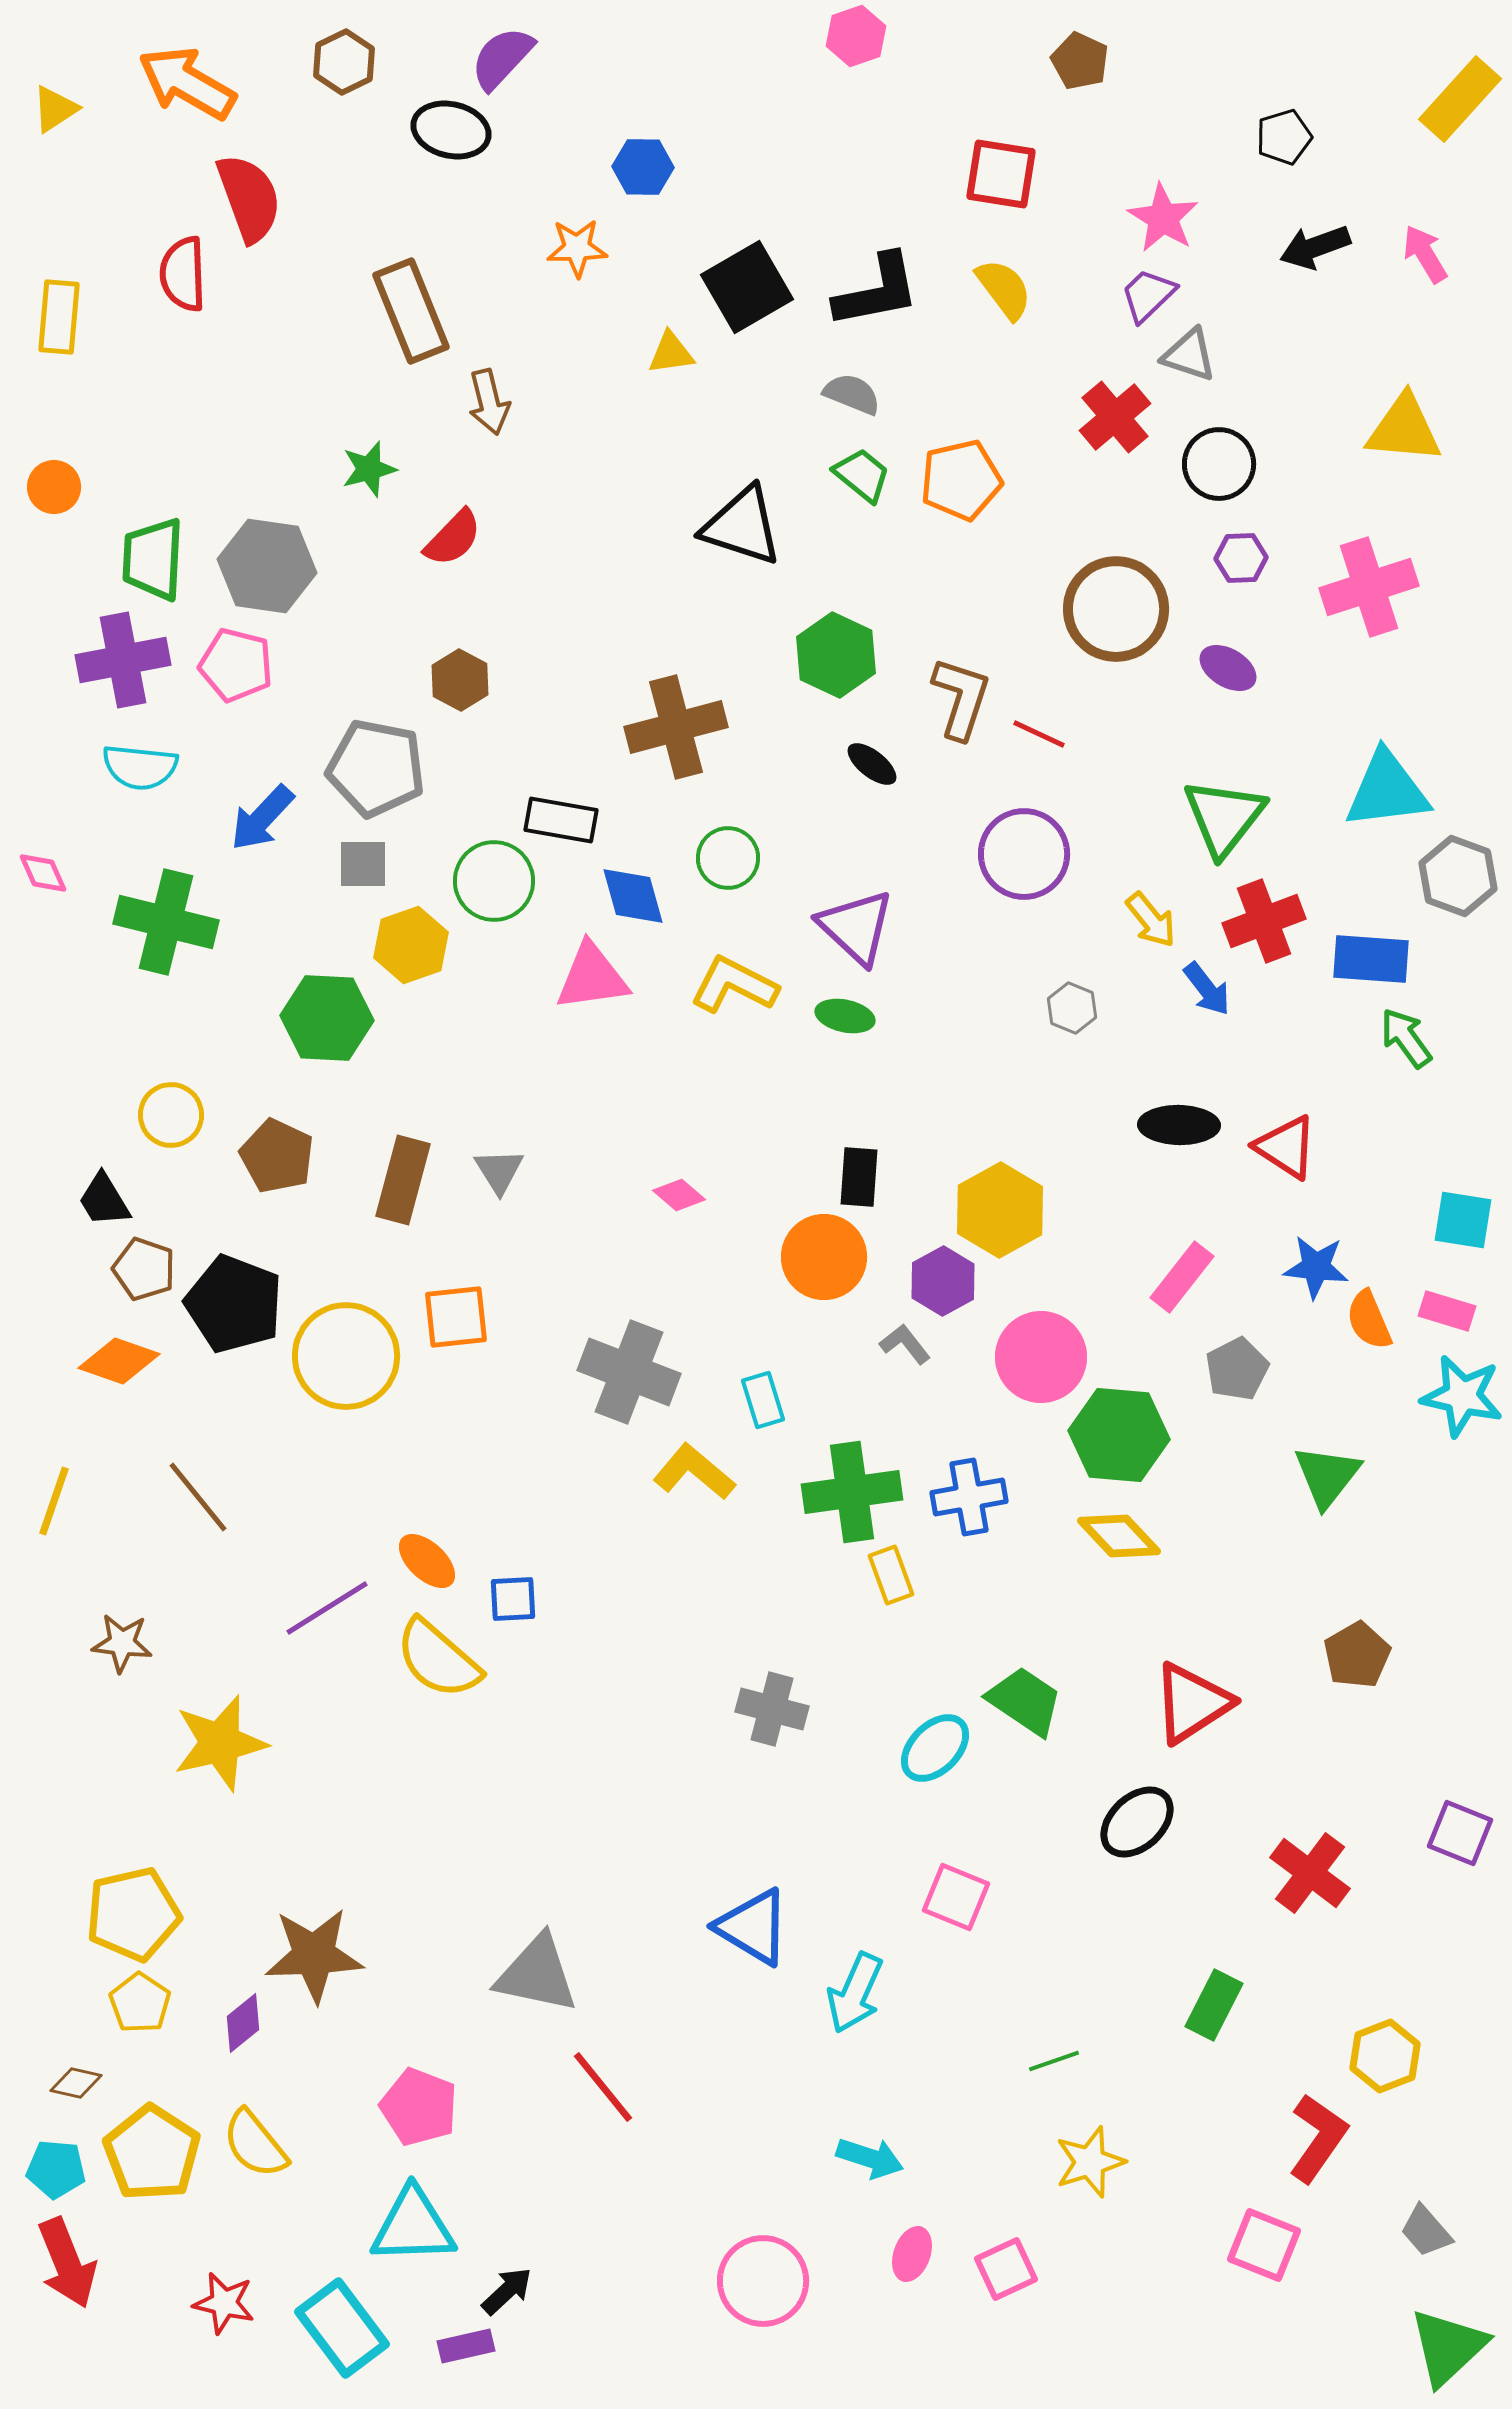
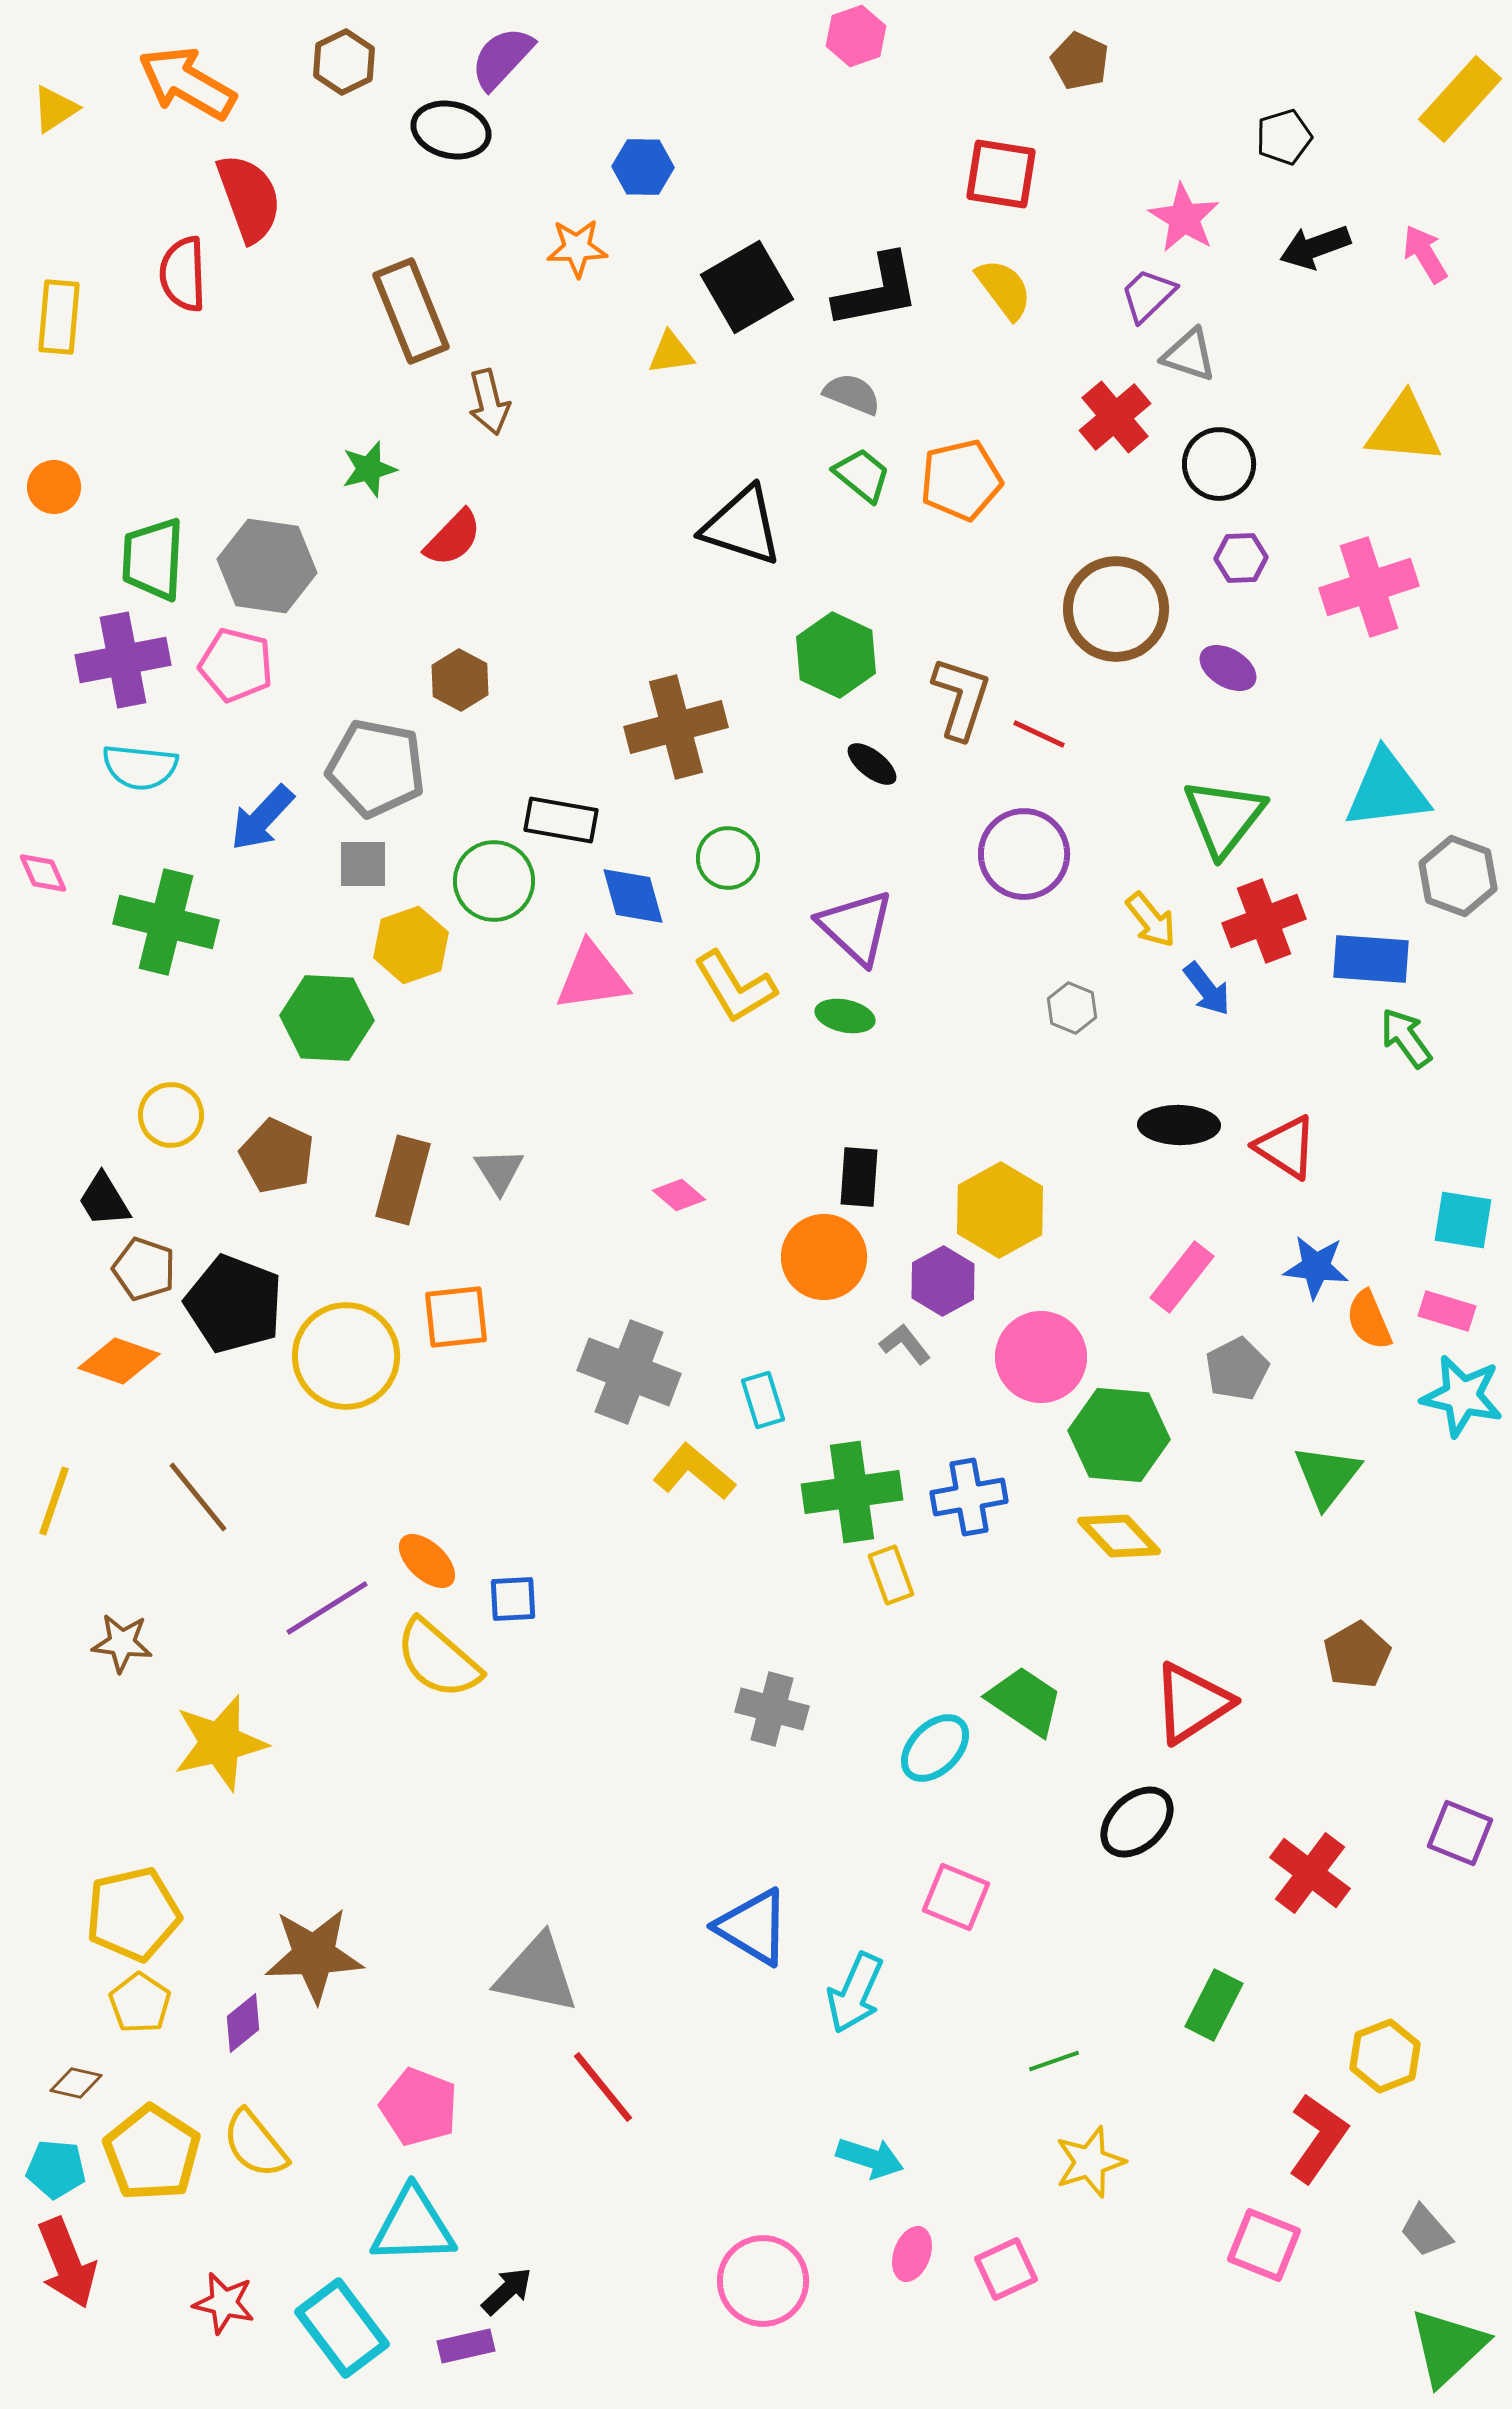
pink star at (1163, 218): moved 21 px right
yellow L-shape at (734, 985): moved 1 px right, 2 px down; rotated 148 degrees counterclockwise
